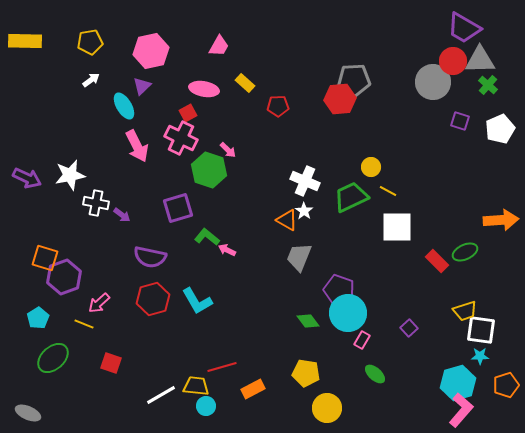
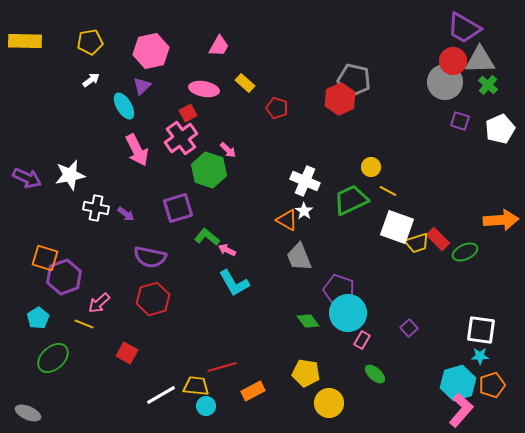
gray pentagon at (354, 80): rotated 16 degrees clockwise
gray circle at (433, 82): moved 12 px right
red hexagon at (340, 99): rotated 20 degrees counterclockwise
red pentagon at (278, 106): moved 1 px left, 2 px down; rotated 20 degrees clockwise
pink cross at (181, 138): rotated 28 degrees clockwise
pink arrow at (137, 146): moved 4 px down
green trapezoid at (351, 197): moved 3 px down
white cross at (96, 203): moved 5 px down
purple arrow at (122, 215): moved 4 px right, 1 px up
white square at (397, 227): rotated 20 degrees clockwise
gray trapezoid at (299, 257): rotated 44 degrees counterclockwise
red rectangle at (437, 261): moved 1 px right, 22 px up
cyan L-shape at (197, 301): moved 37 px right, 18 px up
yellow trapezoid at (465, 311): moved 48 px left, 68 px up
red square at (111, 363): moved 16 px right, 10 px up; rotated 10 degrees clockwise
orange pentagon at (506, 385): moved 14 px left
orange rectangle at (253, 389): moved 2 px down
yellow circle at (327, 408): moved 2 px right, 5 px up
